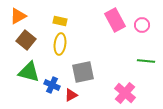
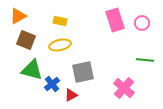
pink rectangle: rotated 10 degrees clockwise
pink circle: moved 2 px up
brown square: rotated 18 degrees counterclockwise
yellow ellipse: moved 1 px down; rotated 70 degrees clockwise
green line: moved 1 px left, 1 px up
green triangle: moved 3 px right, 2 px up
blue cross: moved 1 px up; rotated 28 degrees clockwise
pink cross: moved 1 px left, 5 px up
